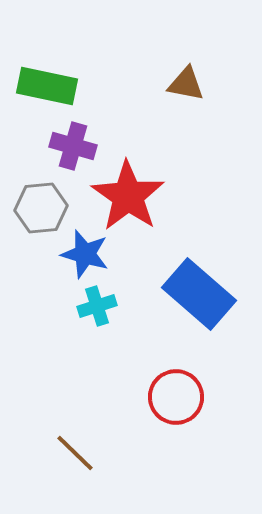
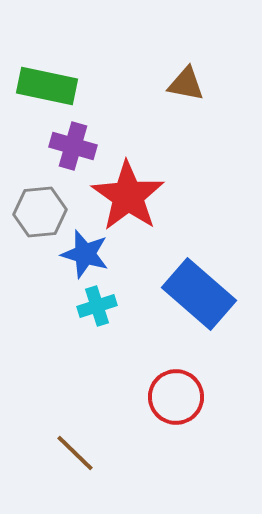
gray hexagon: moved 1 px left, 4 px down
